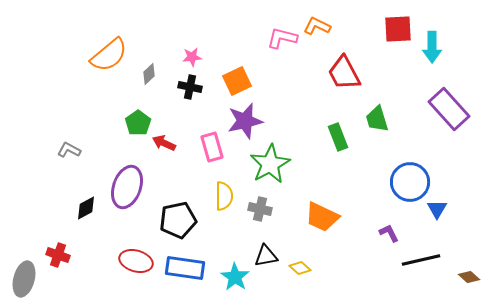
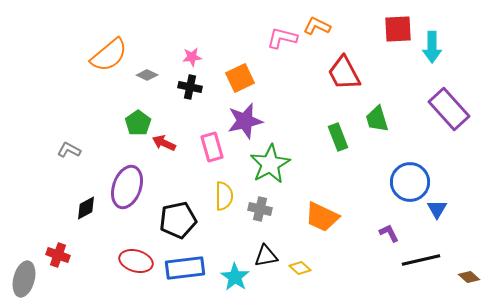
gray diamond: moved 2 px left, 1 px down; rotated 70 degrees clockwise
orange square: moved 3 px right, 3 px up
blue rectangle: rotated 15 degrees counterclockwise
